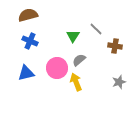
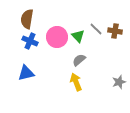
brown semicircle: moved 1 px left, 4 px down; rotated 66 degrees counterclockwise
green triangle: moved 5 px right; rotated 16 degrees counterclockwise
brown cross: moved 15 px up
pink circle: moved 31 px up
